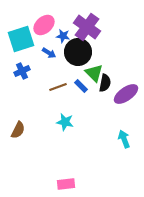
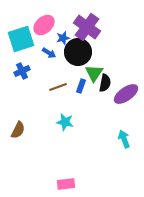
blue star: moved 2 px down; rotated 24 degrees counterclockwise
green triangle: rotated 18 degrees clockwise
blue rectangle: rotated 64 degrees clockwise
